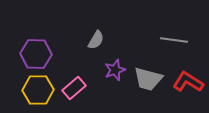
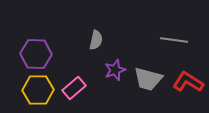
gray semicircle: rotated 18 degrees counterclockwise
